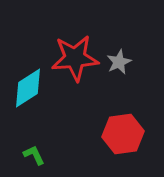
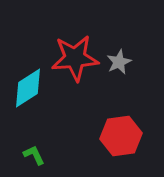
red hexagon: moved 2 px left, 2 px down
